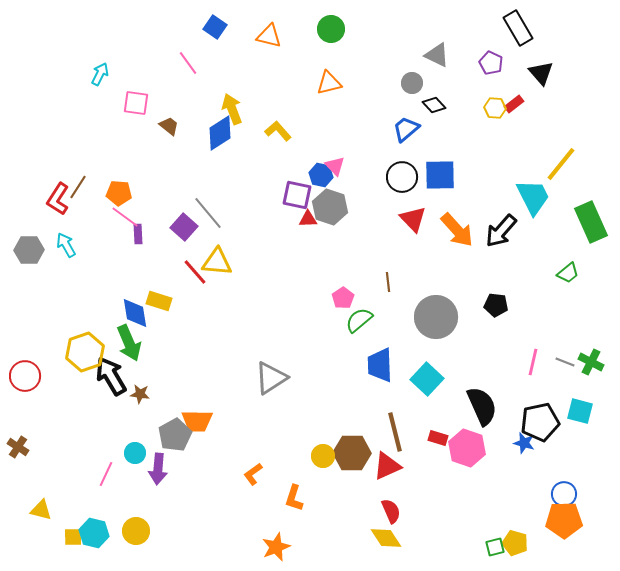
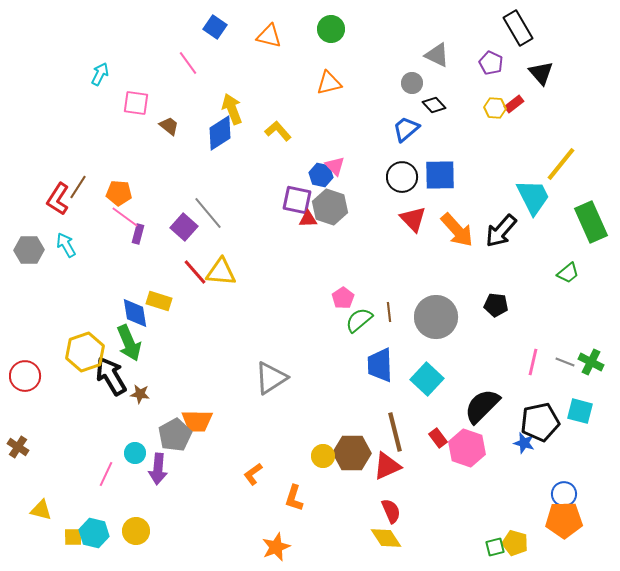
purple square at (297, 195): moved 5 px down
purple rectangle at (138, 234): rotated 18 degrees clockwise
yellow triangle at (217, 262): moved 4 px right, 10 px down
brown line at (388, 282): moved 1 px right, 30 px down
black semicircle at (482, 406): rotated 111 degrees counterclockwise
red rectangle at (438, 438): rotated 36 degrees clockwise
